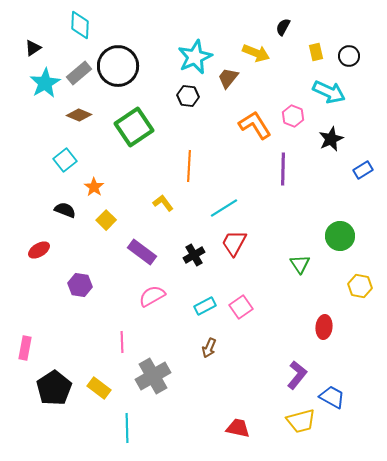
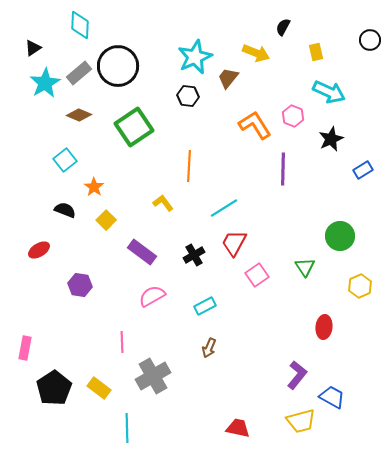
black circle at (349, 56): moved 21 px right, 16 px up
green triangle at (300, 264): moved 5 px right, 3 px down
yellow hexagon at (360, 286): rotated 25 degrees clockwise
pink square at (241, 307): moved 16 px right, 32 px up
